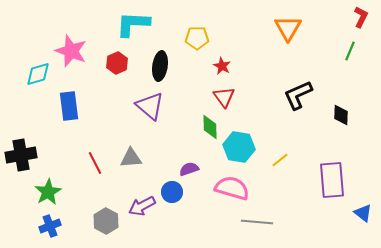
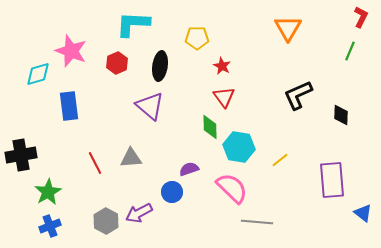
pink semicircle: rotated 28 degrees clockwise
purple arrow: moved 3 px left, 7 px down
